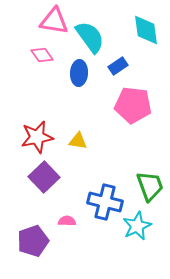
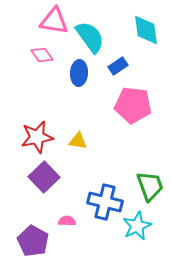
purple pentagon: rotated 24 degrees counterclockwise
